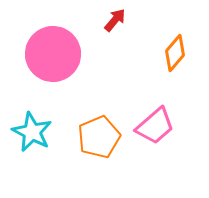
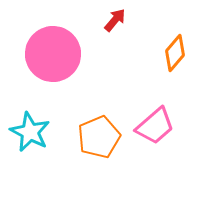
cyan star: moved 2 px left
